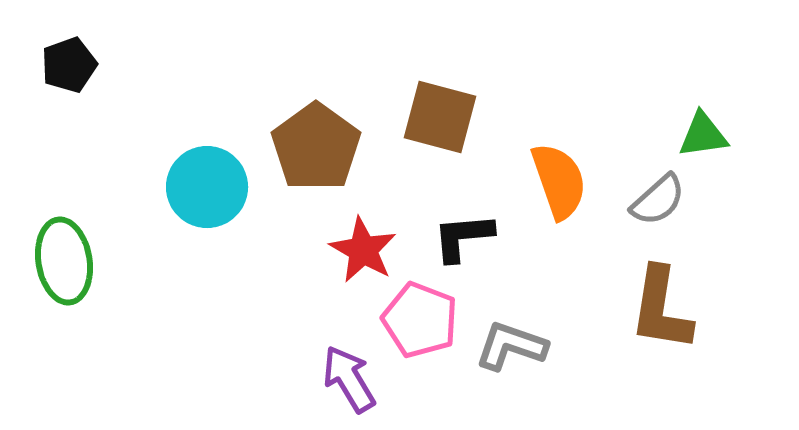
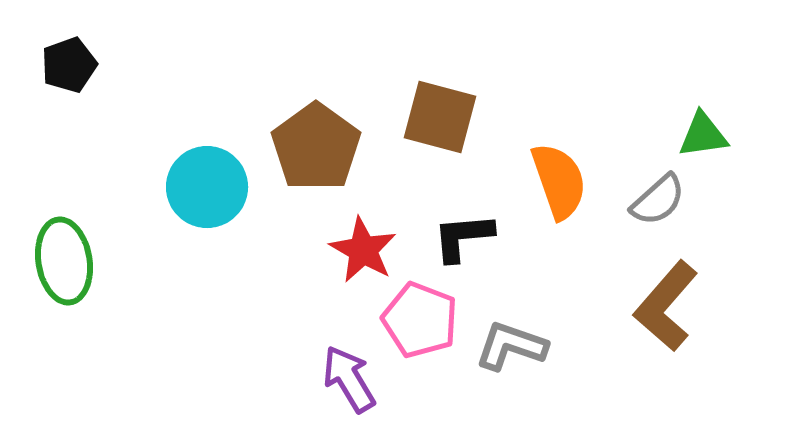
brown L-shape: moved 5 px right, 3 px up; rotated 32 degrees clockwise
